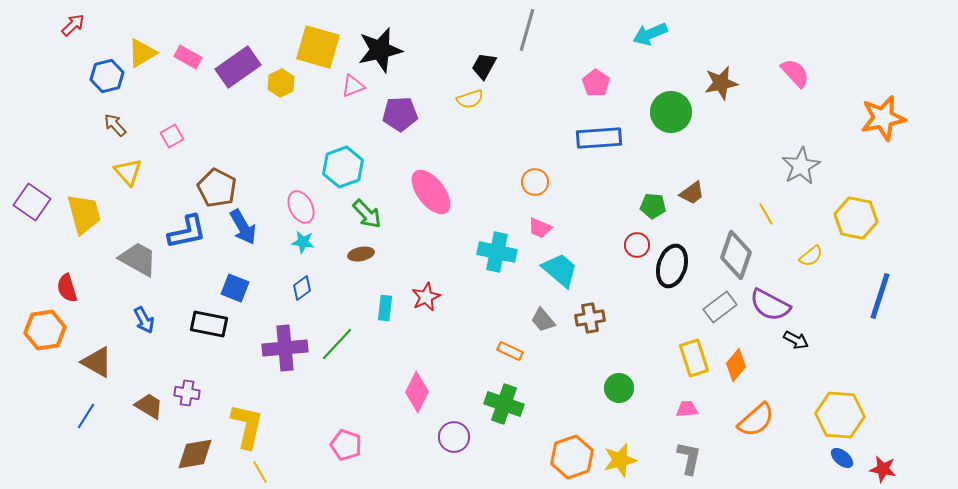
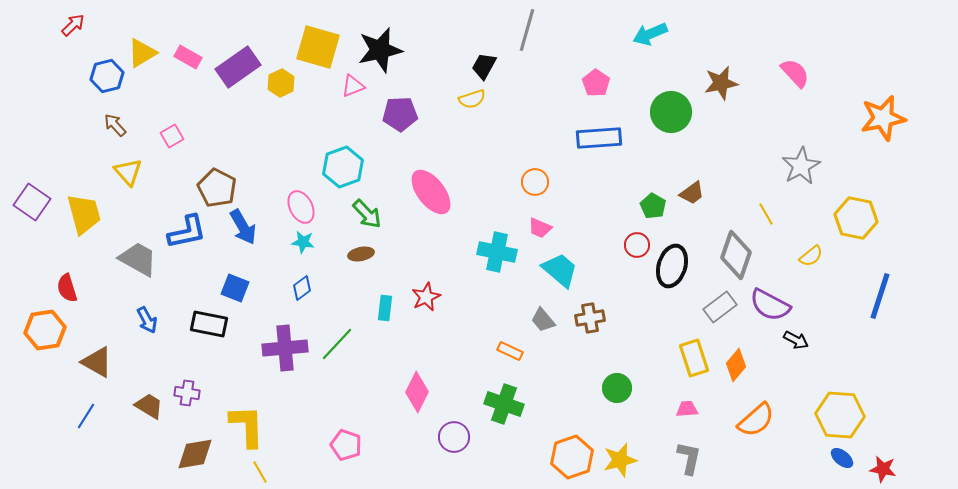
yellow semicircle at (470, 99): moved 2 px right
green pentagon at (653, 206): rotated 25 degrees clockwise
blue arrow at (144, 320): moved 3 px right
green circle at (619, 388): moved 2 px left
yellow L-shape at (247, 426): rotated 15 degrees counterclockwise
